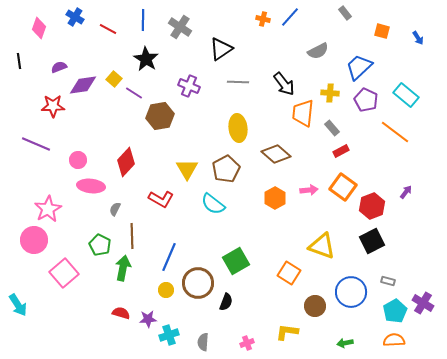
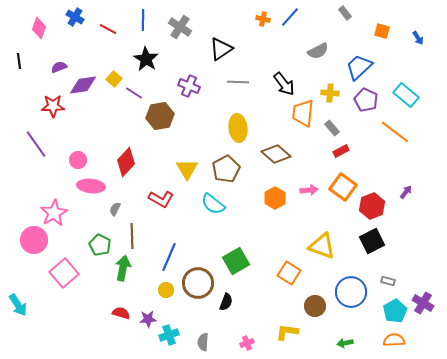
purple line at (36, 144): rotated 32 degrees clockwise
pink star at (48, 209): moved 6 px right, 4 px down
